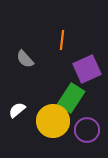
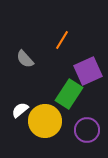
orange line: rotated 24 degrees clockwise
purple square: moved 1 px right, 2 px down
green rectangle: moved 2 px left, 4 px up
white semicircle: moved 3 px right
yellow circle: moved 8 px left
